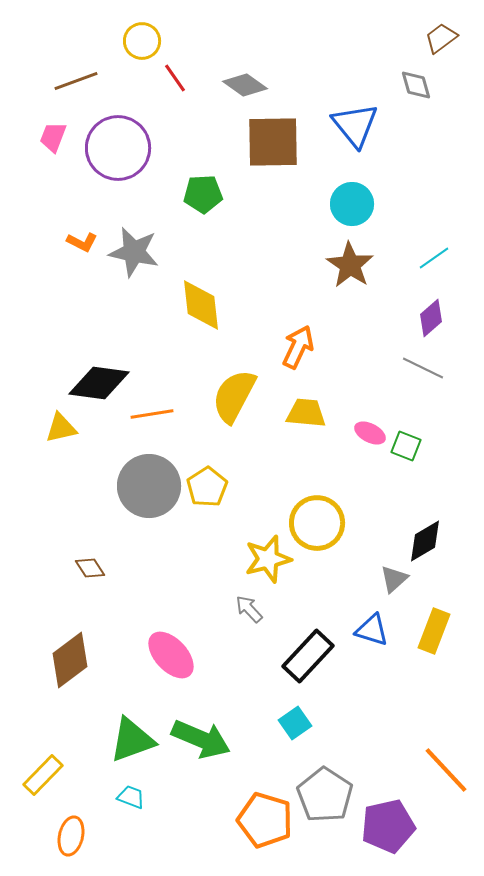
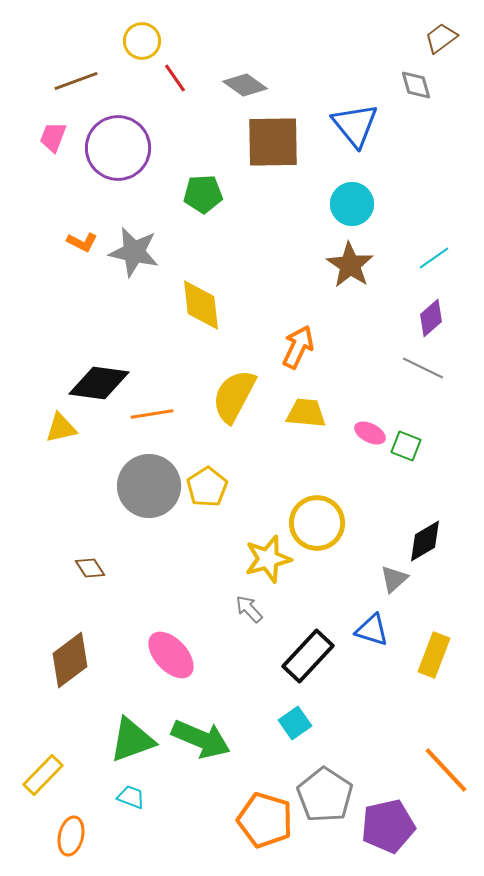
yellow rectangle at (434, 631): moved 24 px down
